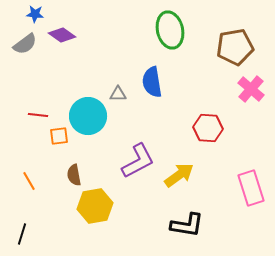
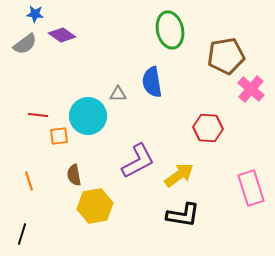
brown pentagon: moved 9 px left, 9 px down
orange line: rotated 12 degrees clockwise
black L-shape: moved 4 px left, 10 px up
